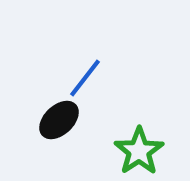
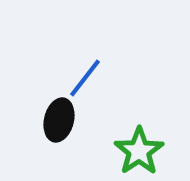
black ellipse: rotated 33 degrees counterclockwise
